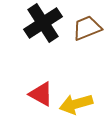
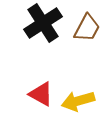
brown trapezoid: rotated 140 degrees clockwise
yellow arrow: moved 2 px right, 3 px up
